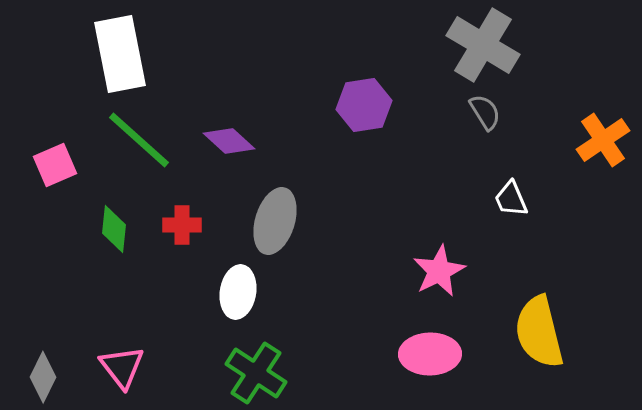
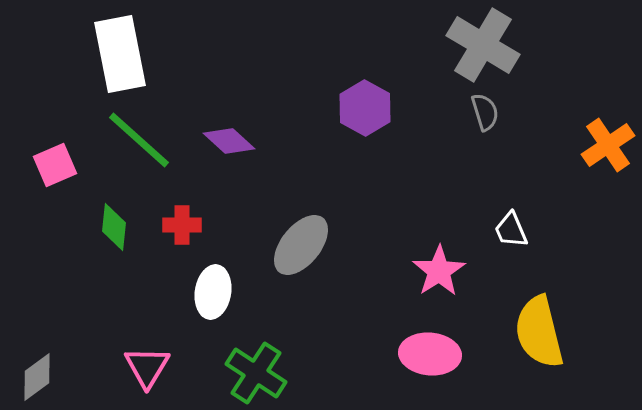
purple hexagon: moved 1 px right, 3 px down; rotated 22 degrees counterclockwise
gray semicircle: rotated 15 degrees clockwise
orange cross: moved 5 px right, 5 px down
white trapezoid: moved 31 px down
gray ellipse: moved 26 px right, 24 px down; rotated 22 degrees clockwise
green diamond: moved 2 px up
pink star: rotated 6 degrees counterclockwise
white ellipse: moved 25 px left
pink ellipse: rotated 6 degrees clockwise
pink triangle: moved 25 px right; rotated 9 degrees clockwise
gray diamond: moved 6 px left; rotated 27 degrees clockwise
